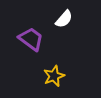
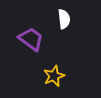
white semicircle: rotated 48 degrees counterclockwise
